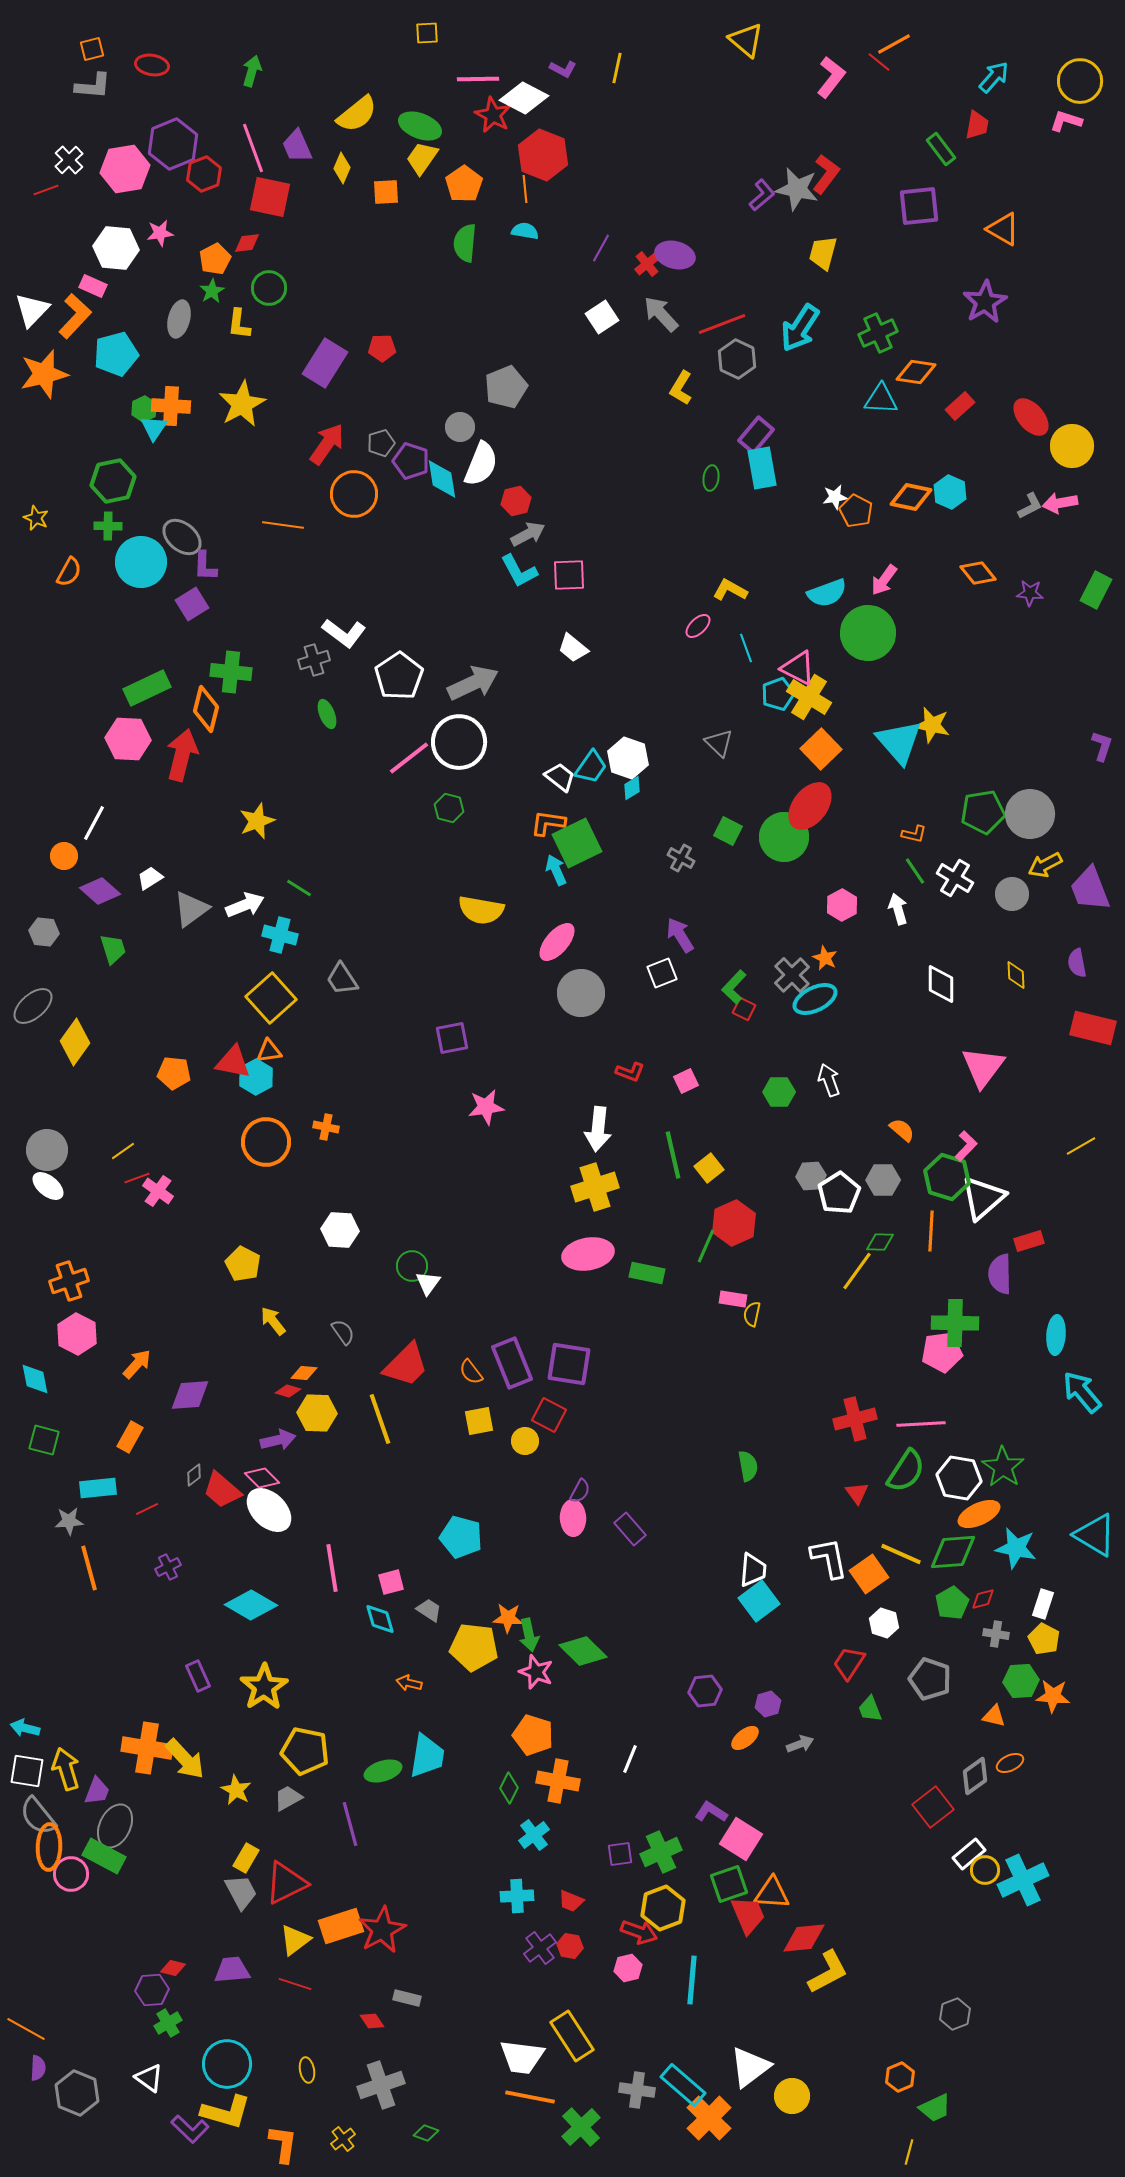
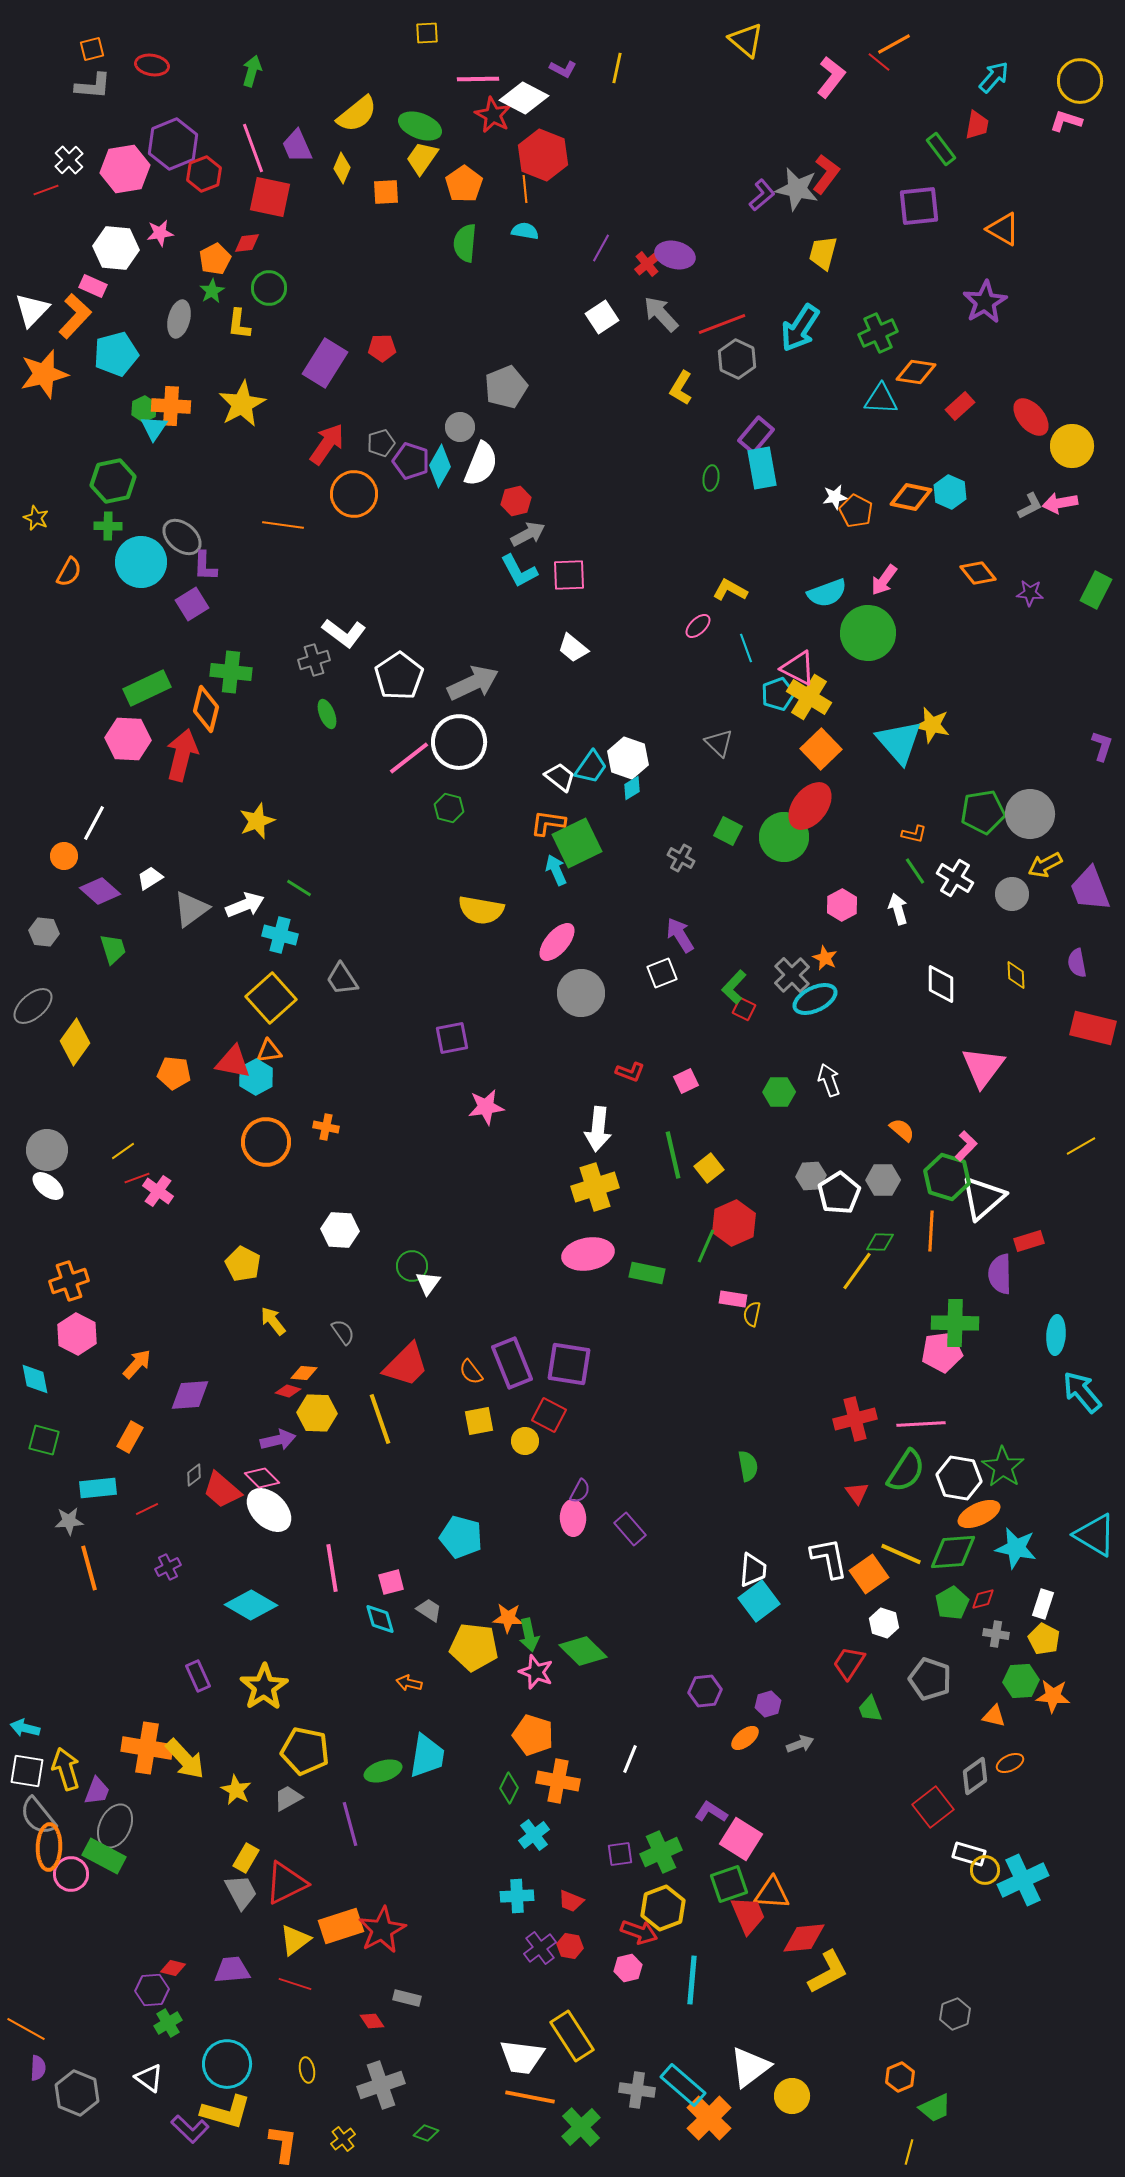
cyan diamond at (442, 479): moved 2 px left, 13 px up; rotated 39 degrees clockwise
white rectangle at (969, 1854): rotated 56 degrees clockwise
